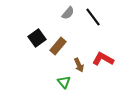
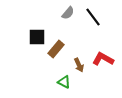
black square: moved 1 px up; rotated 36 degrees clockwise
brown rectangle: moved 2 px left, 3 px down
green triangle: rotated 24 degrees counterclockwise
